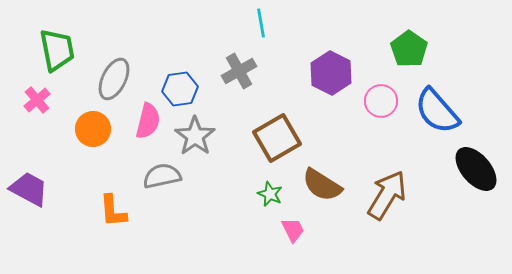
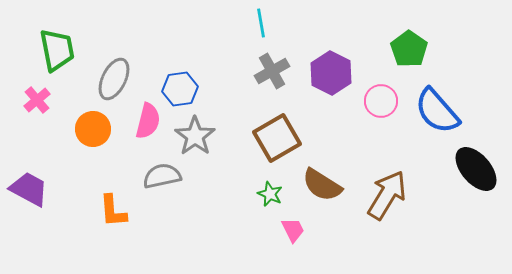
gray cross: moved 33 px right
